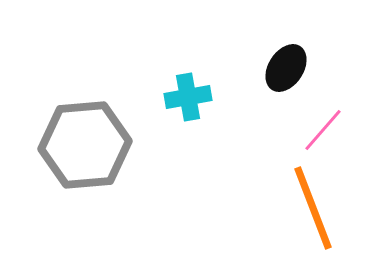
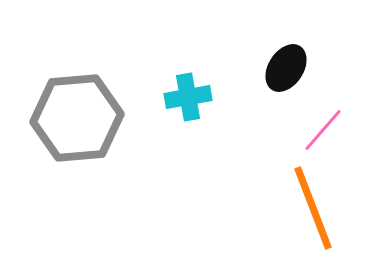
gray hexagon: moved 8 px left, 27 px up
